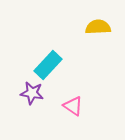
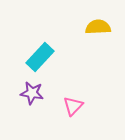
cyan rectangle: moved 8 px left, 8 px up
pink triangle: rotated 40 degrees clockwise
